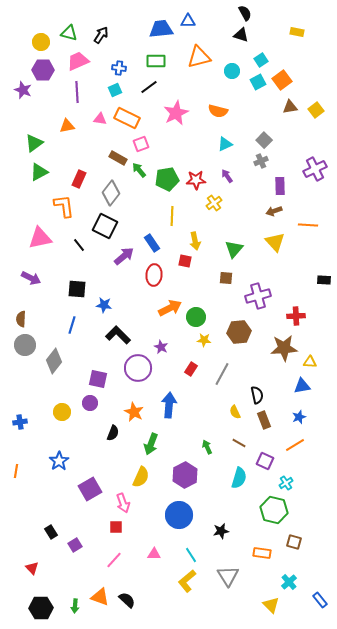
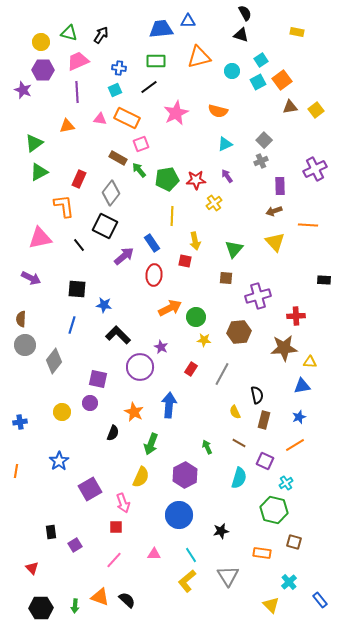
purple circle at (138, 368): moved 2 px right, 1 px up
brown rectangle at (264, 420): rotated 36 degrees clockwise
black rectangle at (51, 532): rotated 24 degrees clockwise
